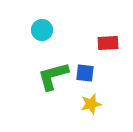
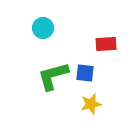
cyan circle: moved 1 px right, 2 px up
red rectangle: moved 2 px left, 1 px down
